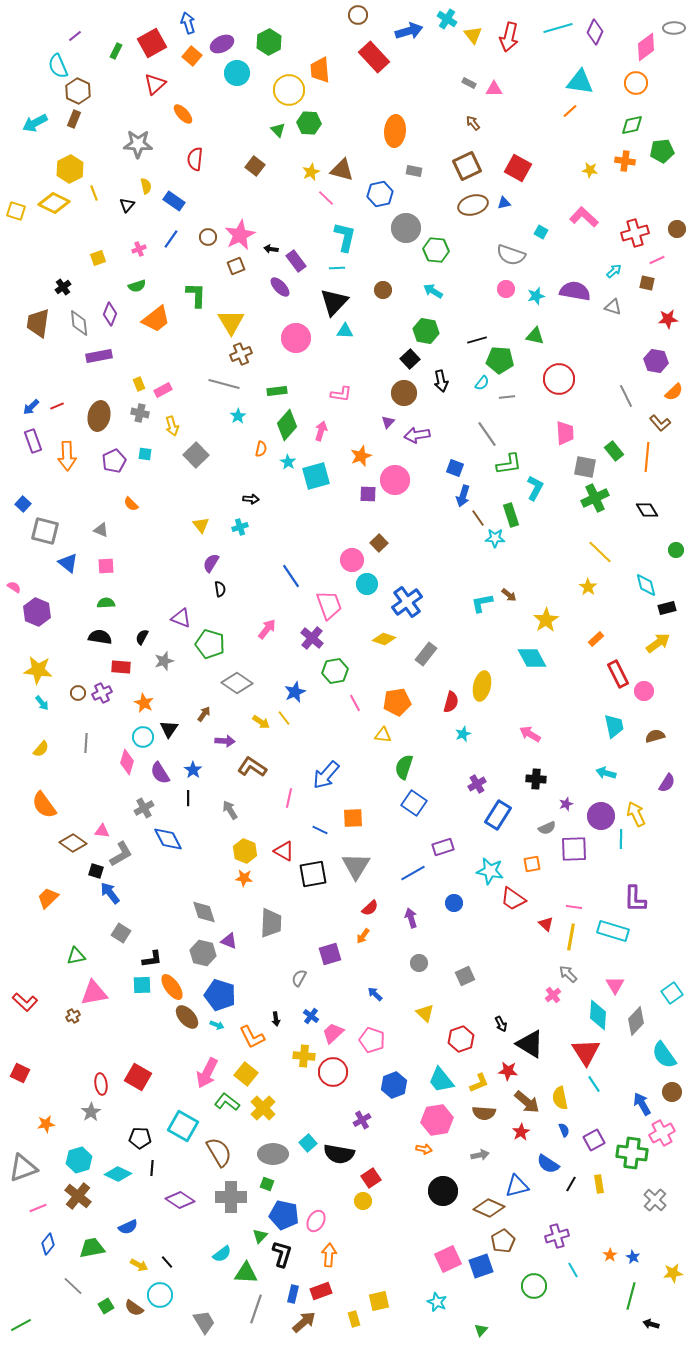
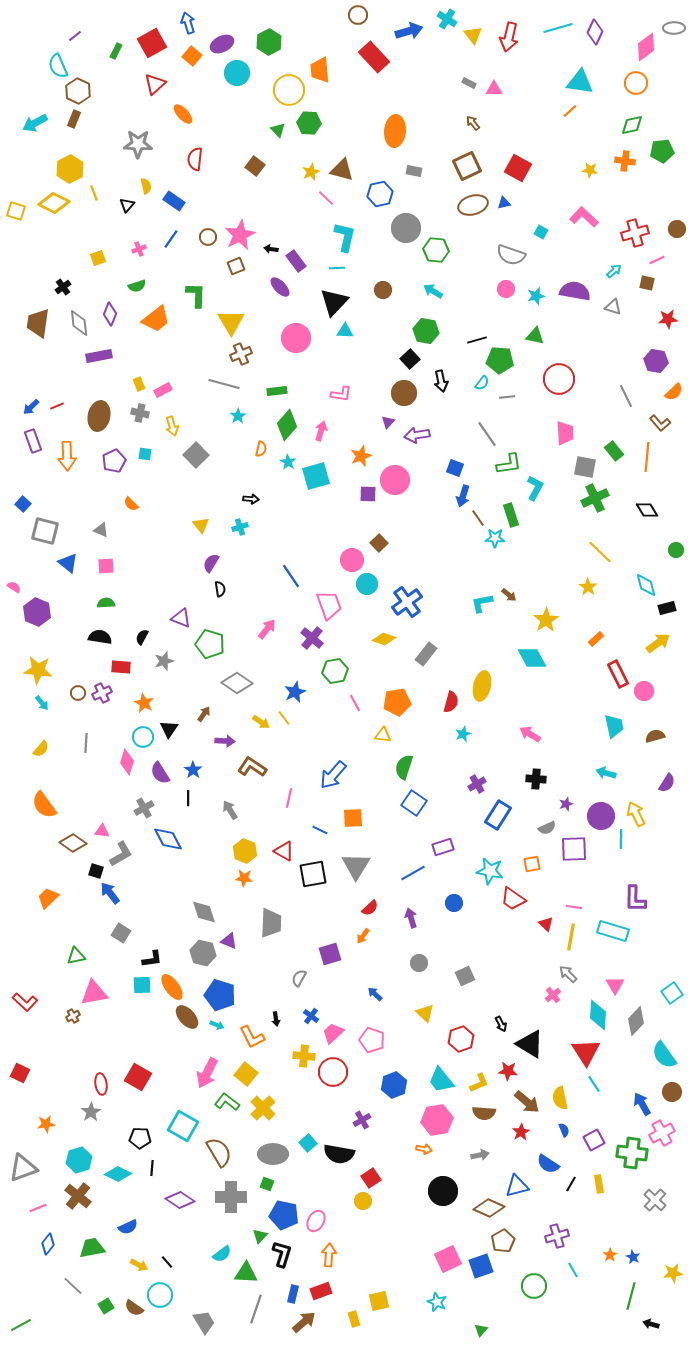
blue arrow at (326, 775): moved 7 px right
